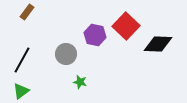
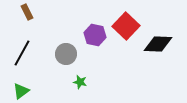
brown rectangle: rotated 63 degrees counterclockwise
black line: moved 7 px up
